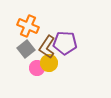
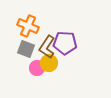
gray square: rotated 30 degrees counterclockwise
